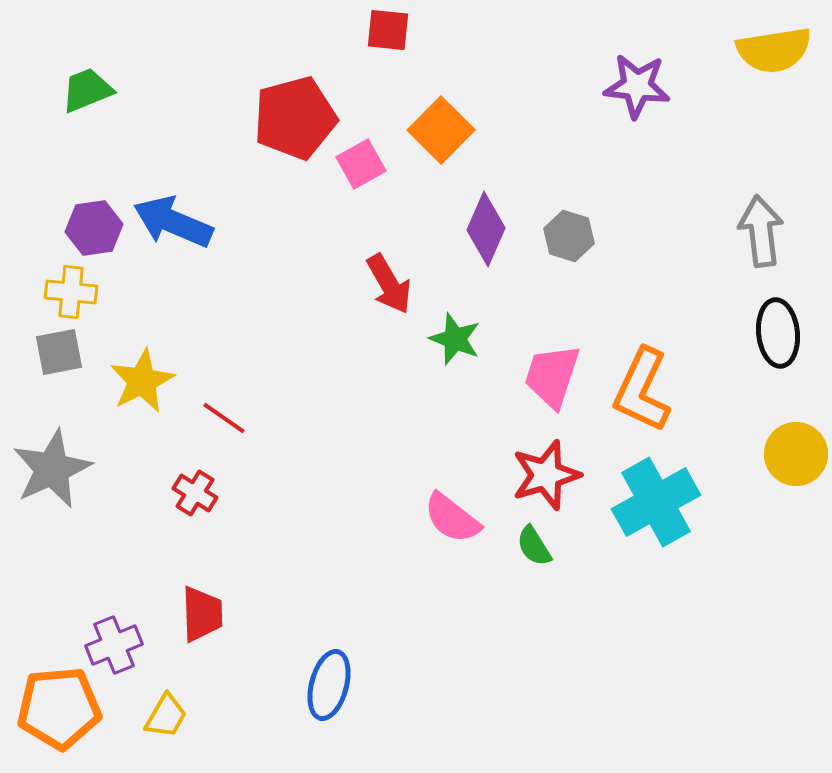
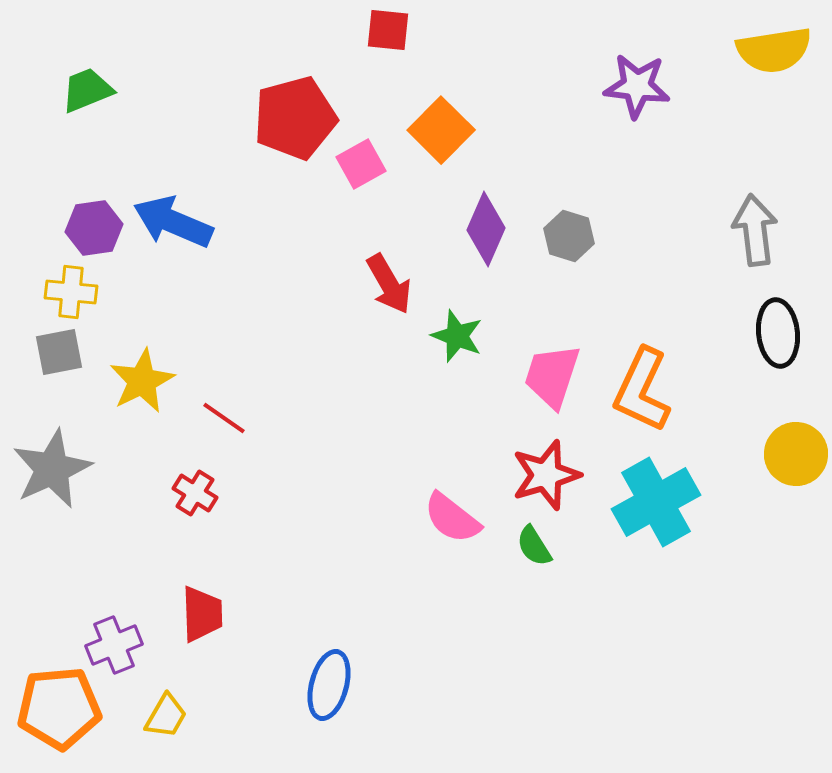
gray arrow: moved 6 px left, 1 px up
green star: moved 2 px right, 3 px up
